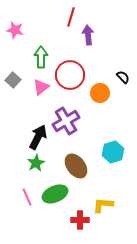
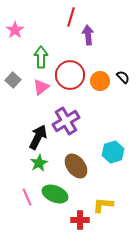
pink star: rotated 24 degrees clockwise
orange circle: moved 12 px up
green star: moved 3 px right
green ellipse: rotated 45 degrees clockwise
